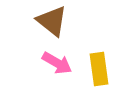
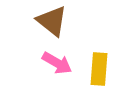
yellow rectangle: rotated 12 degrees clockwise
